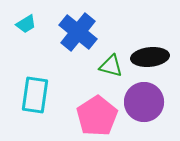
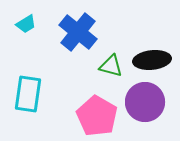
black ellipse: moved 2 px right, 3 px down
cyan rectangle: moved 7 px left, 1 px up
purple circle: moved 1 px right
pink pentagon: rotated 9 degrees counterclockwise
